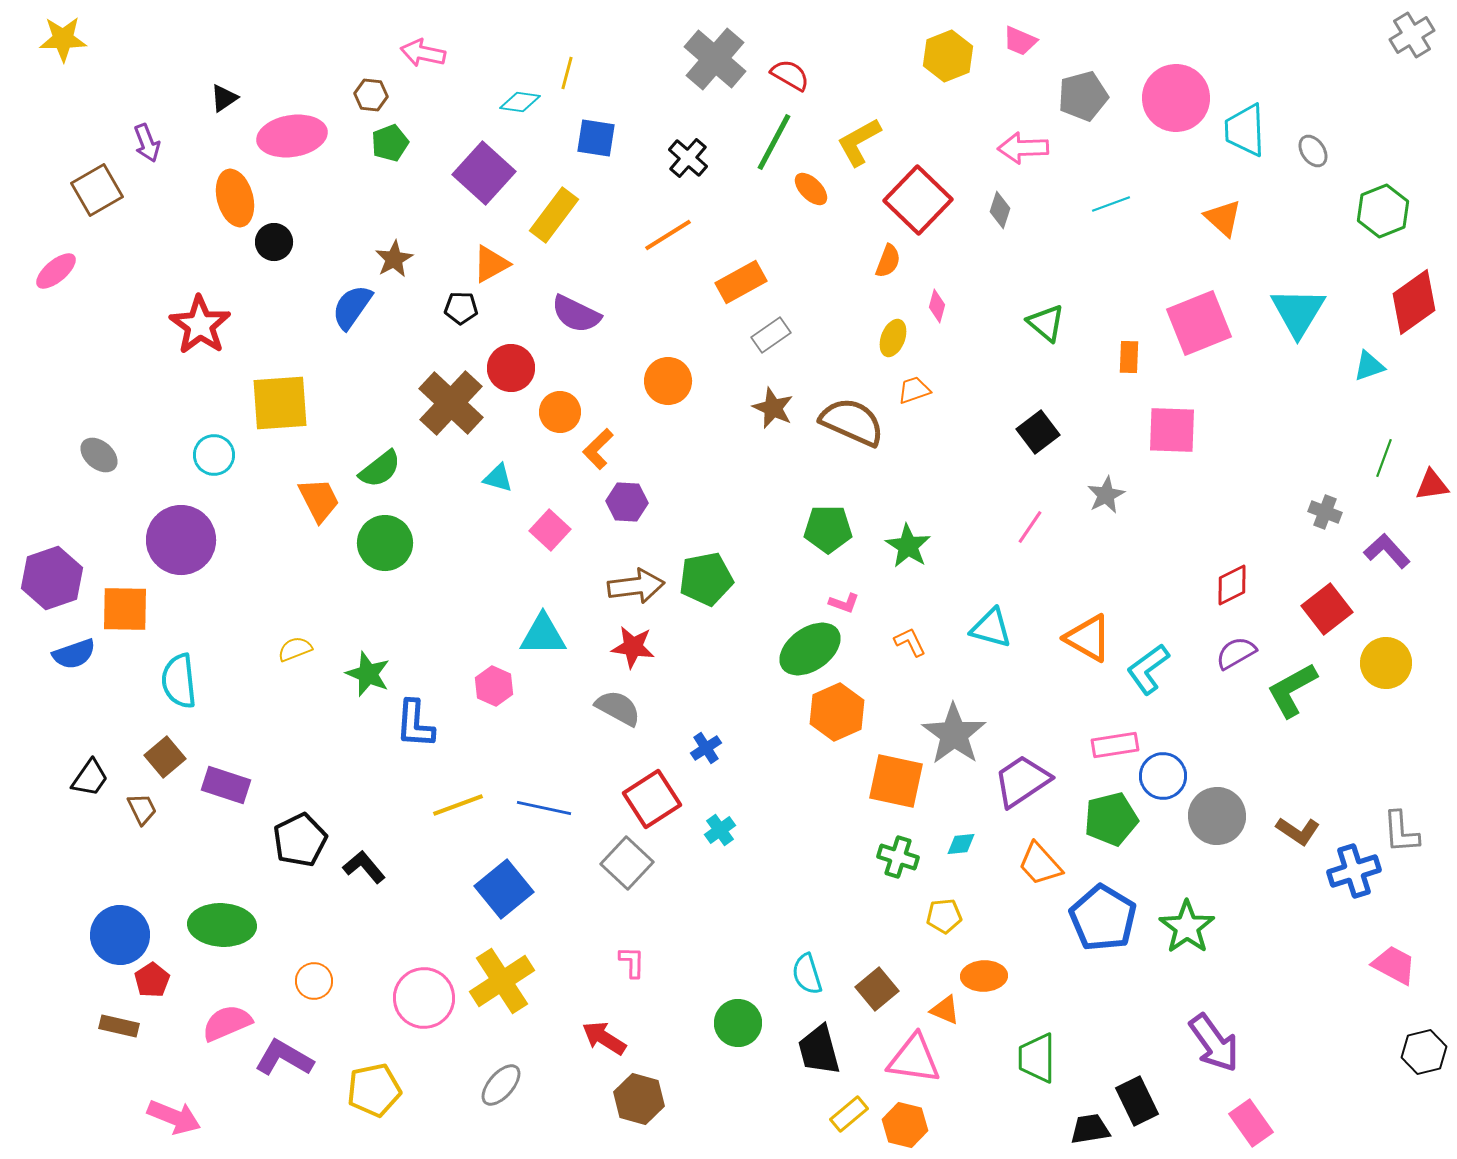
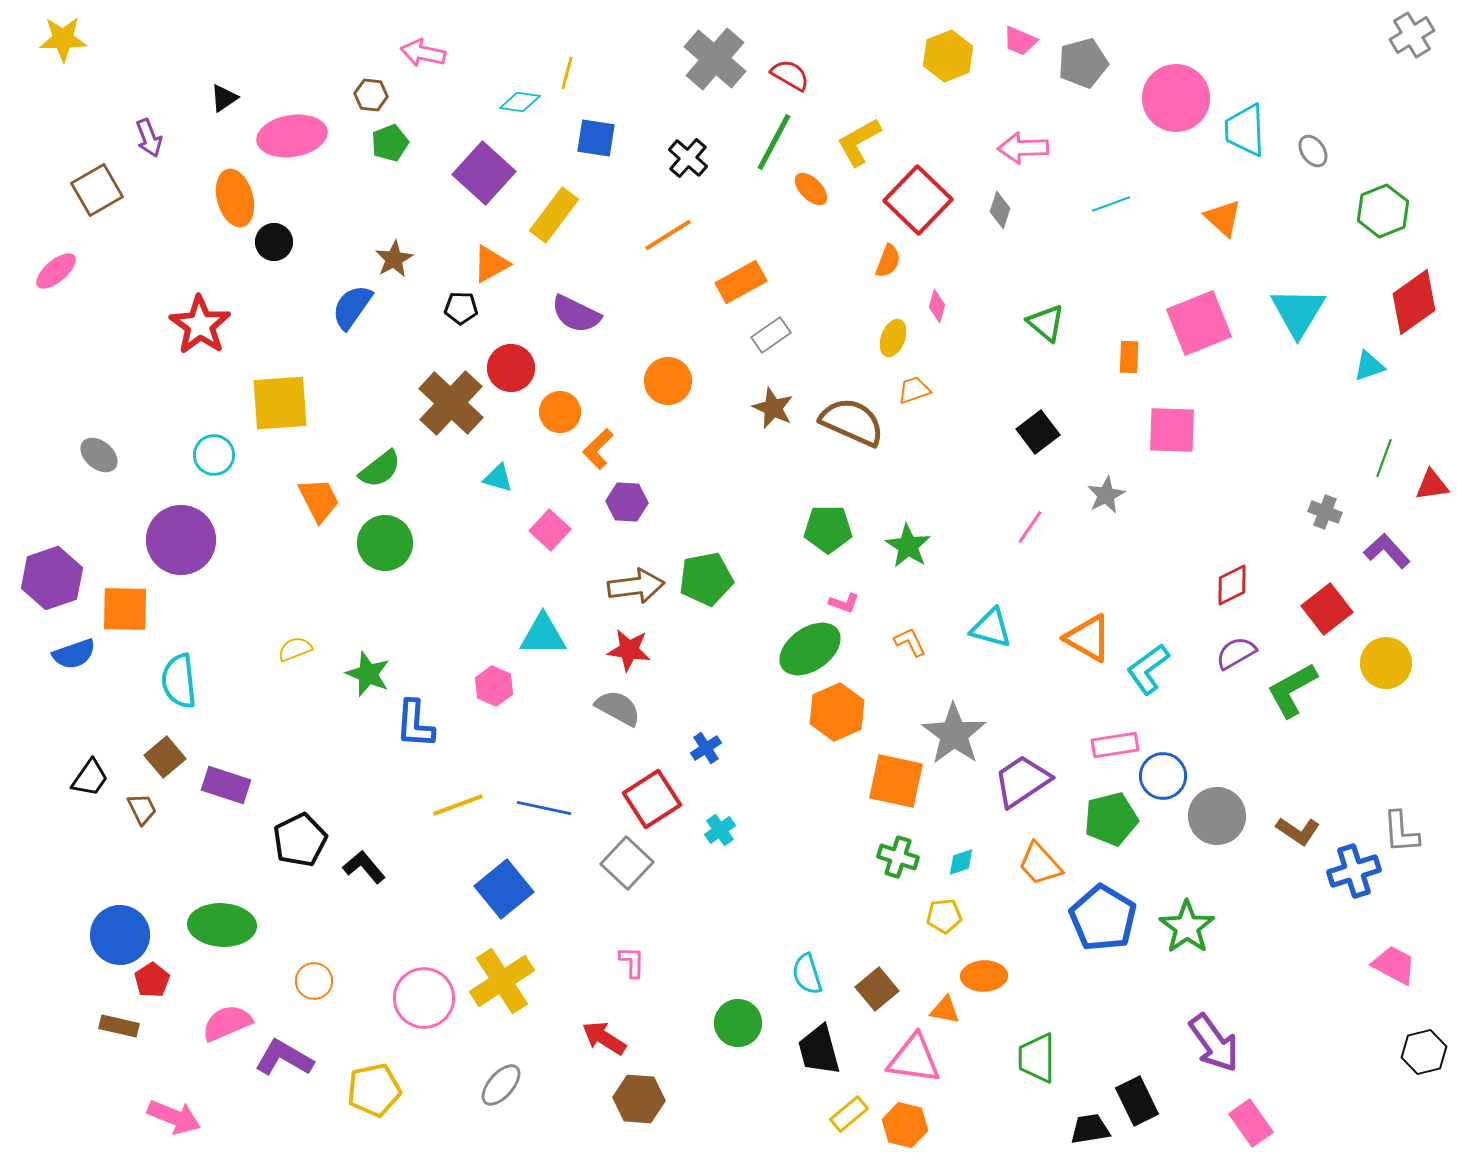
gray pentagon at (1083, 96): moved 33 px up
purple arrow at (147, 143): moved 2 px right, 5 px up
red star at (633, 647): moved 4 px left, 3 px down
cyan diamond at (961, 844): moved 18 px down; rotated 12 degrees counterclockwise
orange triangle at (945, 1010): rotated 12 degrees counterclockwise
brown hexagon at (639, 1099): rotated 12 degrees counterclockwise
